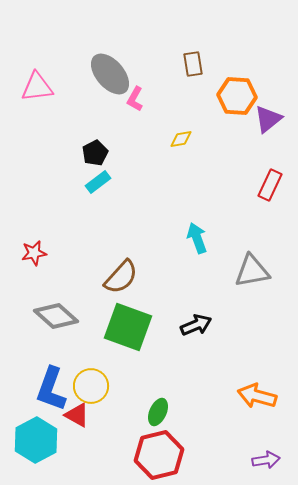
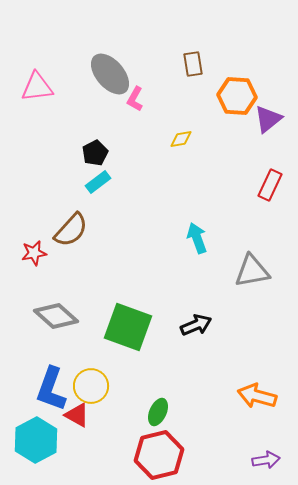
brown semicircle: moved 50 px left, 47 px up
